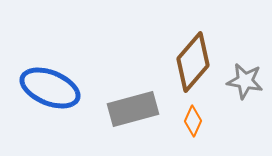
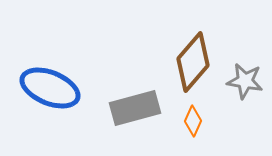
gray rectangle: moved 2 px right, 1 px up
